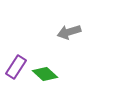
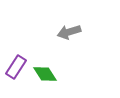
green diamond: rotated 15 degrees clockwise
